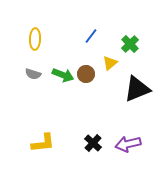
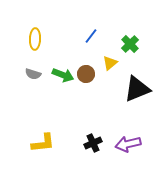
black cross: rotated 24 degrees clockwise
